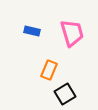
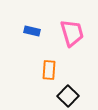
orange rectangle: rotated 18 degrees counterclockwise
black square: moved 3 px right, 2 px down; rotated 15 degrees counterclockwise
